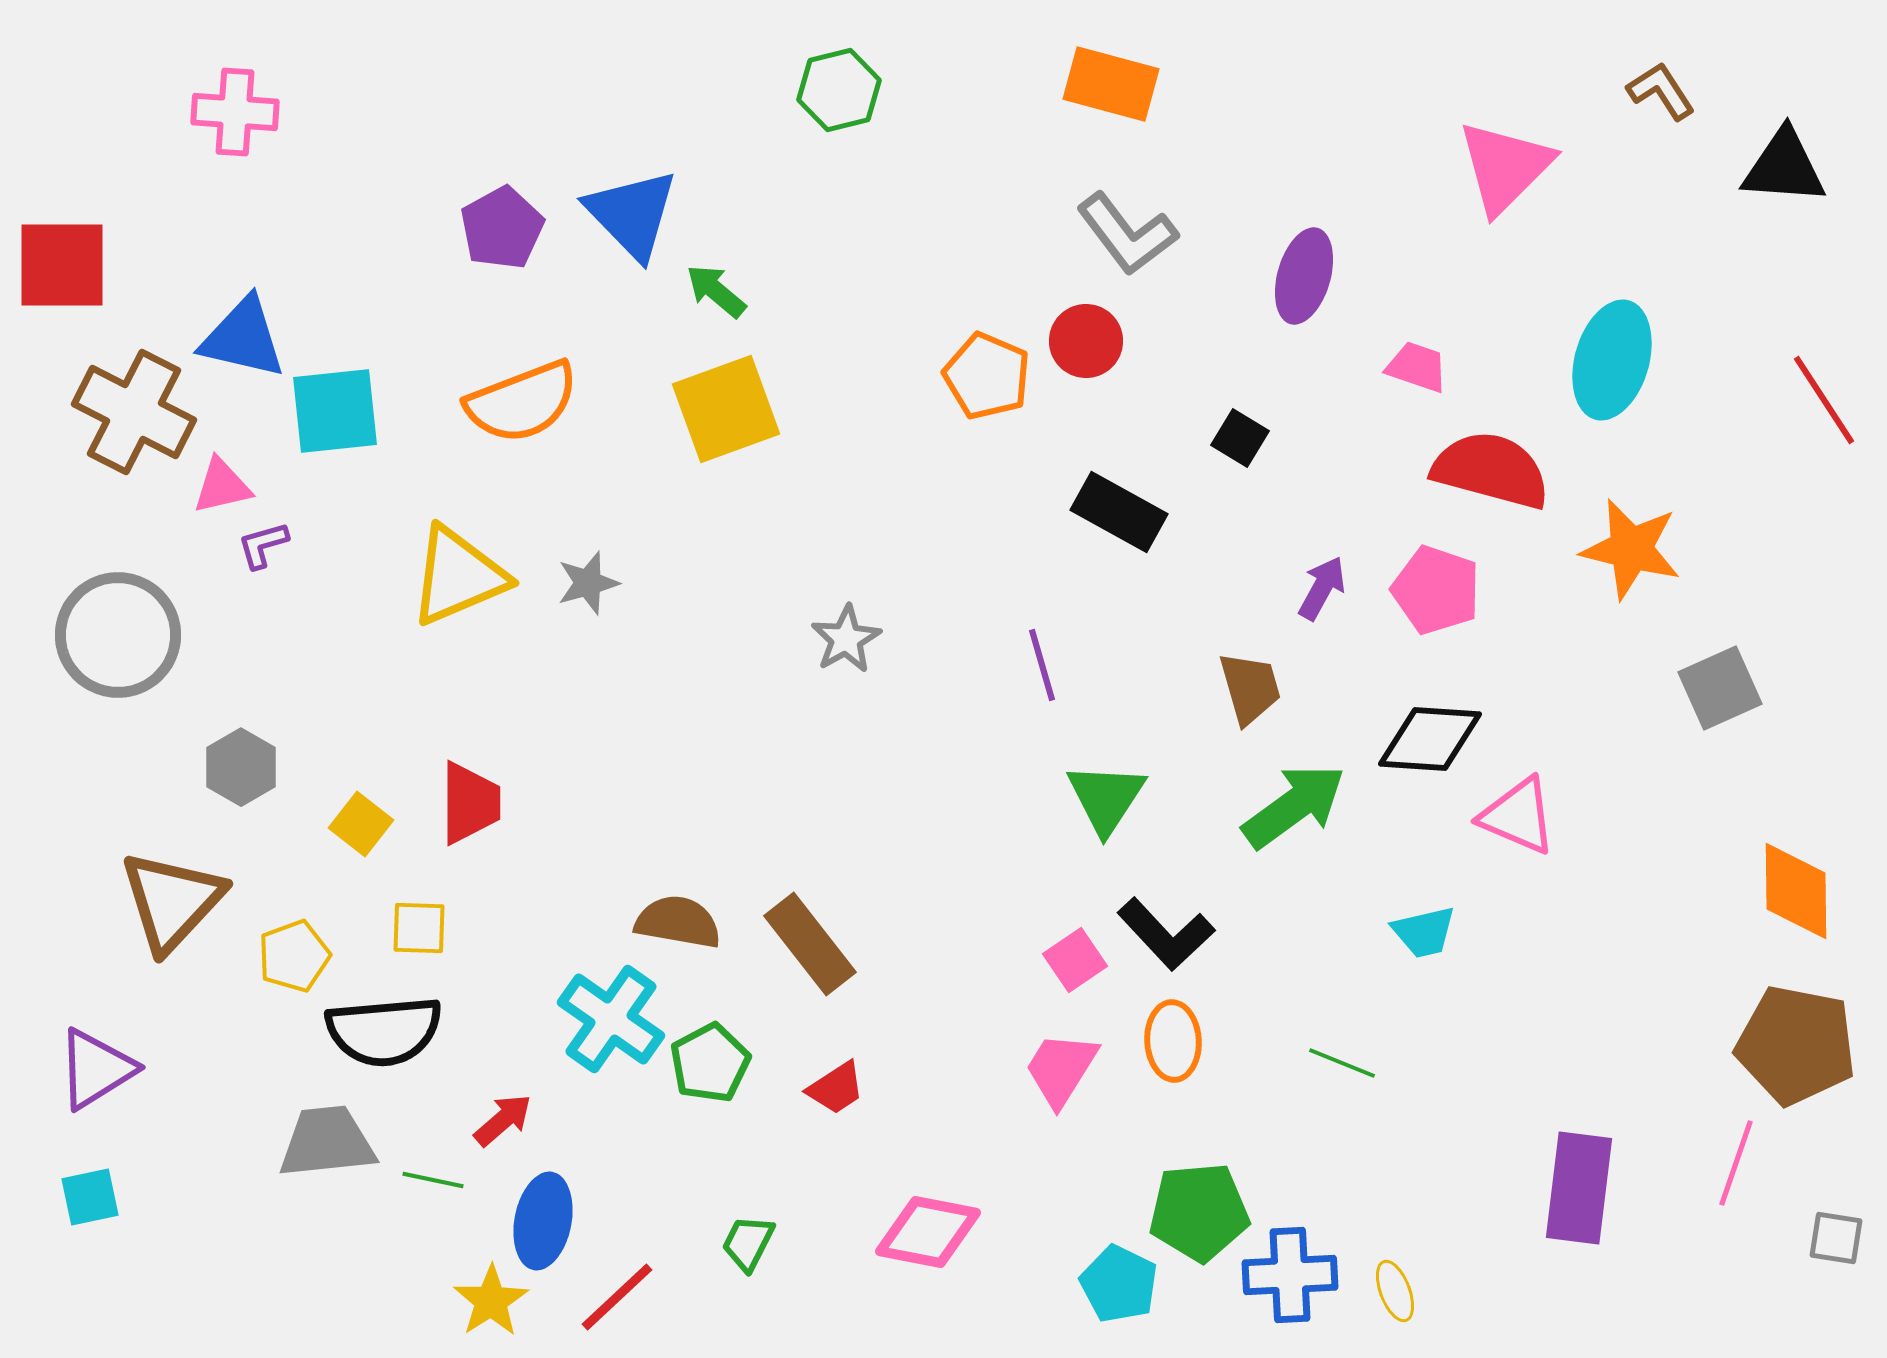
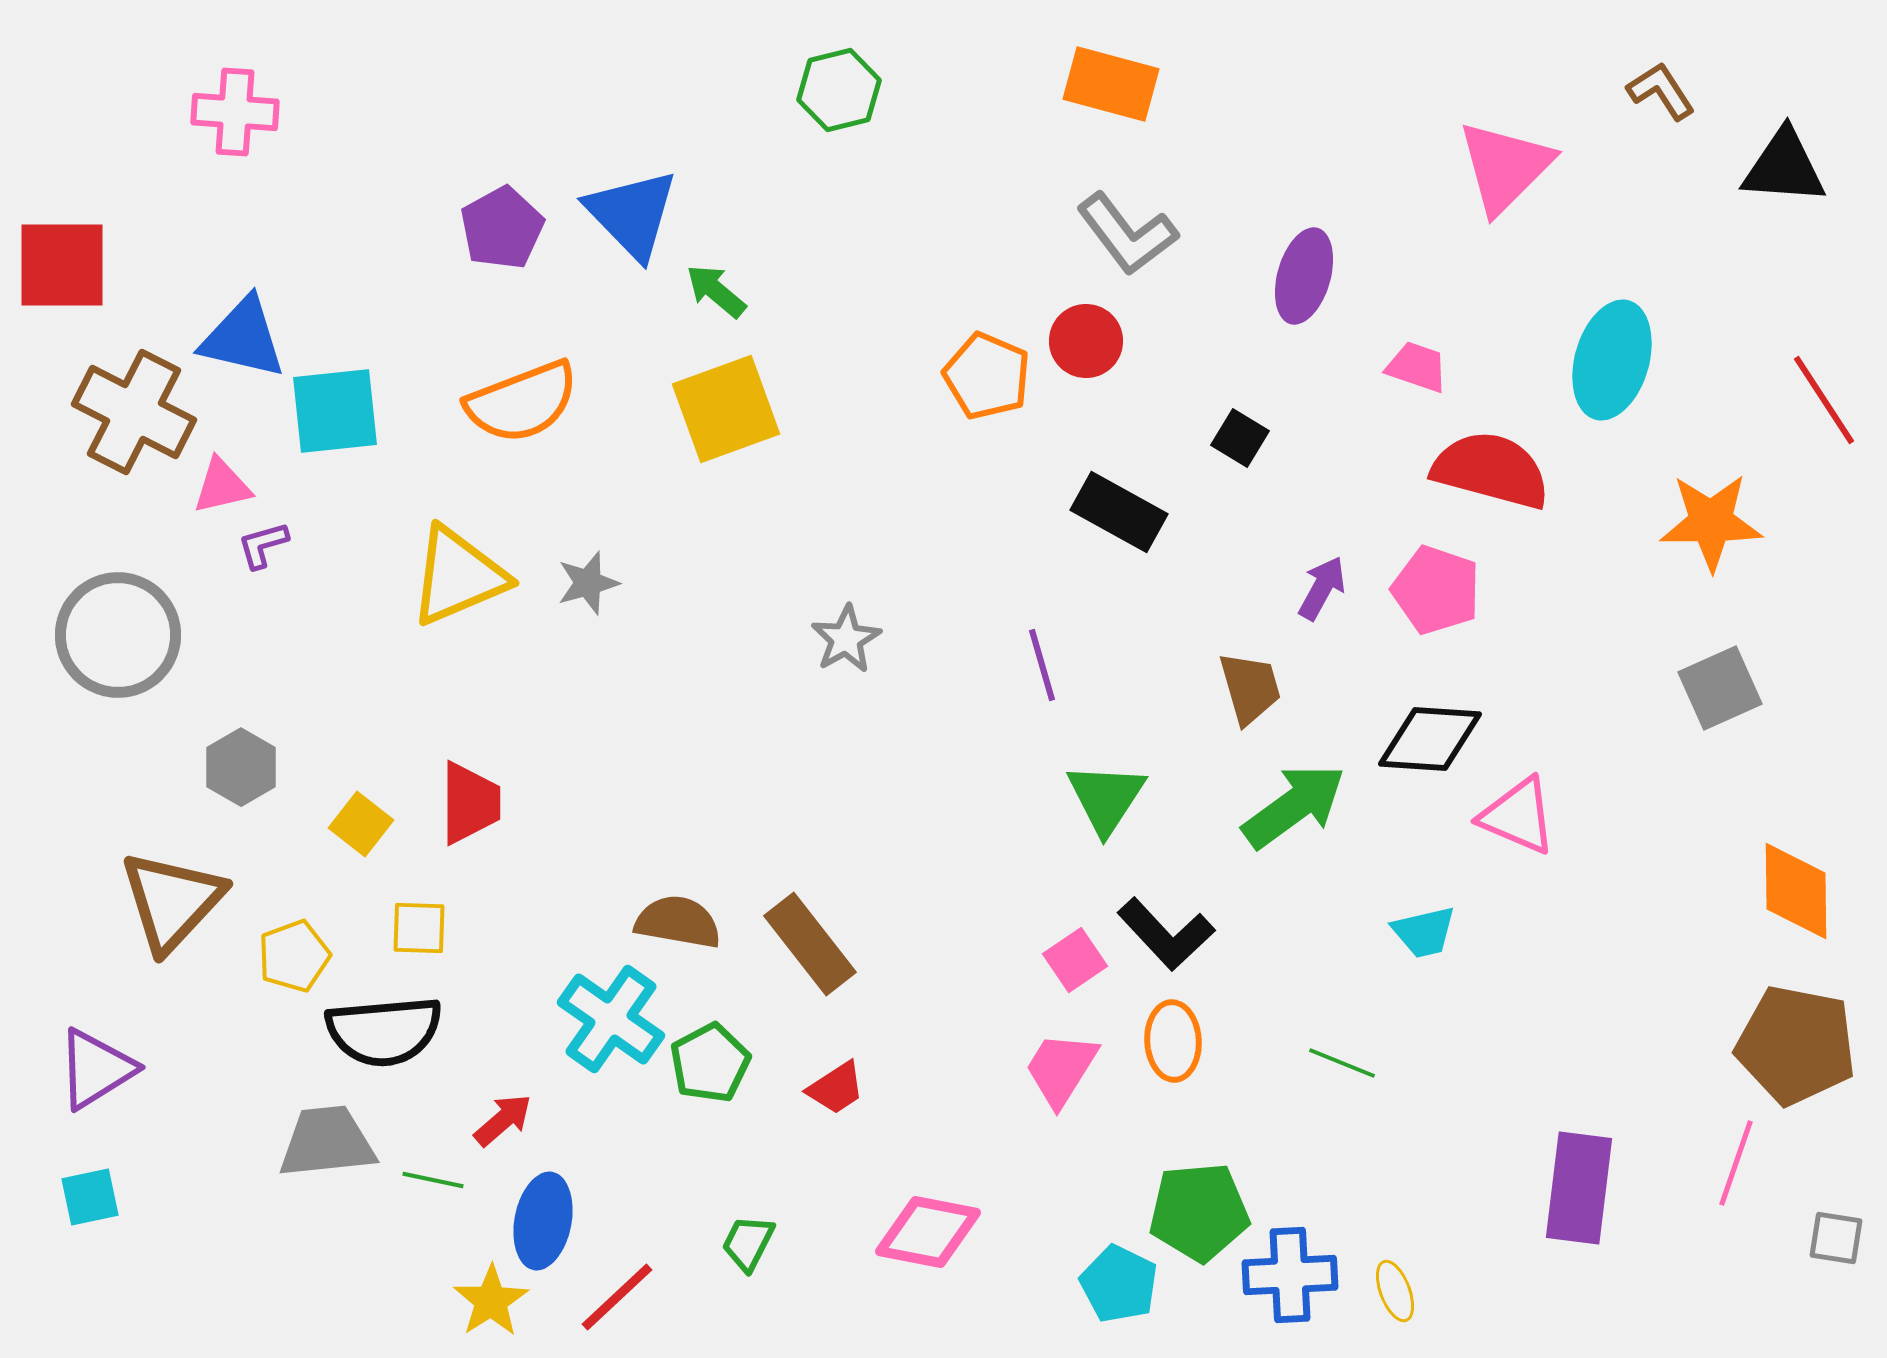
orange star at (1631, 549): moved 80 px right, 27 px up; rotated 14 degrees counterclockwise
